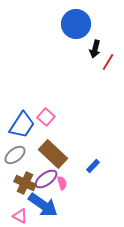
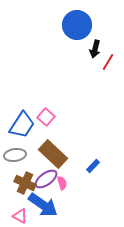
blue circle: moved 1 px right, 1 px down
gray ellipse: rotated 30 degrees clockwise
